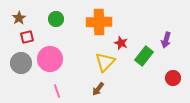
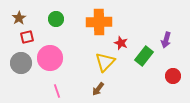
pink circle: moved 1 px up
red circle: moved 2 px up
